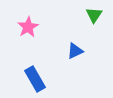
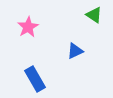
green triangle: rotated 30 degrees counterclockwise
